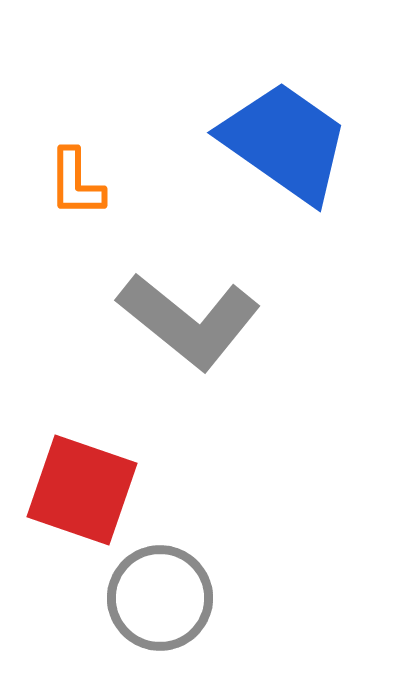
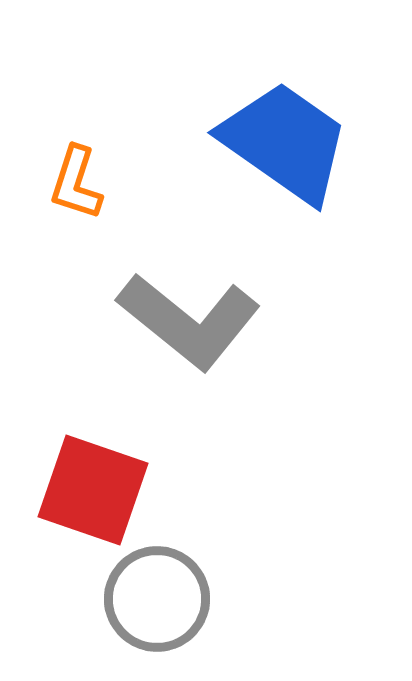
orange L-shape: rotated 18 degrees clockwise
red square: moved 11 px right
gray circle: moved 3 px left, 1 px down
